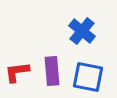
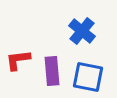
red L-shape: moved 1 px right, 12 px up
